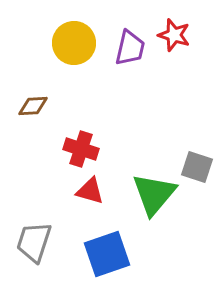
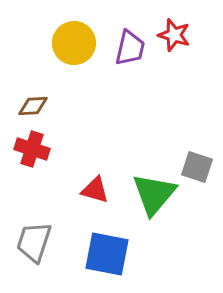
red cross: moved 49 px left
red triangle: moved 5 px right, 1 px up
blue square: rotated 30 degrees clockwise
